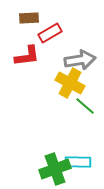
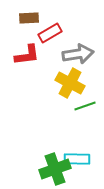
red L-shape: moved 1 px up
gray arrow: moved 2 px left, 6 px up
green line: rotated 60 degrees counterclockwise
cyan rectangle: moved 1 px left, 3 px up
